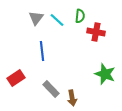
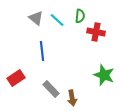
gray triangle: rotated 28 degrees counterclockwise
green star: moved 1 px left, 1 px down
